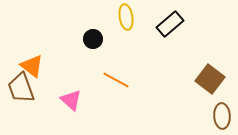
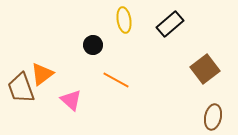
yellow ellipse: moved 2 px left, 3 px down
black circle: moved 6 px down
orange triangle: moved 10 px right, 8 px down; rotated 45 degrees clockwise
brown square: moved 5 px left, 10 px up; rotated 16 degrees clockwise
brown ellipse: moved 9 px left, 1 px down; rotated 15 degrees clockwise
